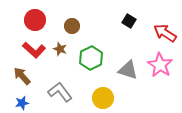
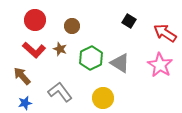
gray triangle: moved 8 px left, 7 px up; rotated 15 degrees clockwise
blue star: moved 3 px right
